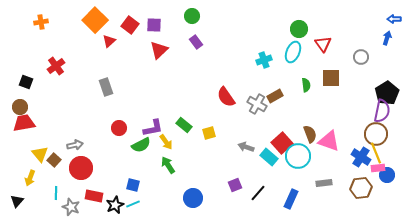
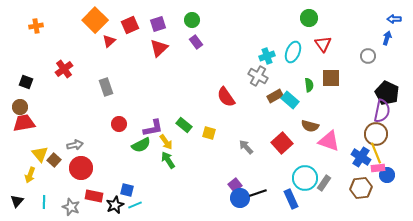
green circle at (192, 16): moved 4 px down
orange cross at (41, 22): moved 5 px left, 4 px down
red square at (130, 25): rotated 30 degrees clockwise
purple square at (154, 25): moved 4 px right, 1 px up; rotated 21 degrees counterclockwise
green circle at (299, 29): moved 10 px right, 11 px up
red triangle at (159, 50): moved 2 px up
gray circle at (361, 57): moved 7 px right, 1 px up
cyan cross at (264, 60): moved 3 px right, 4 px up
red cross at (56, 66): moved 8 px right, 3 px down
green semicircle at (306, 85): moved 3 px right
black pentagon at (387, 93): rotated 15 degrees counterclockwise
gray cross at (257, 104): moved 1 px right, 28 px up
red circle at (119, 128): moved 4 px up
yellow square at (209, 133): rotated 32 degrees clockwise
brown semicircle at (310, 134): moved 8 px up; rotated 126 degrees clockwise
gray arrow at (246, 147): rotated 28 degrees clockwise
cyan circle at (298, 156): moved 7 px right, 22 px down
cyan rectangle at (269, 157): moved 21 px right, 57 px up
green arrow at (168, 165): moved 5 px up
yellow arrow at (30, 178): moved 3 px up
gray rectangle at (324, 183): rotated 49 degrees counterclockwise
blue square at (133, 185): moved 6 px left, 5 px down
purple square at (235, 185): rotated 16 degrees counterclockwise
cyan line at (56, 193): moved 12 px left, 9 px down
black line at (258, 193): rotated 30 degrees clockwise
blue circle at (193, 198): moved 47 px right
blue rectangle at (291, 199): rotated 48 degrees counterclockwise
cyan line at (133, 204): moved 2 px right, 1 px down
